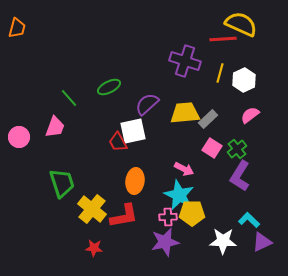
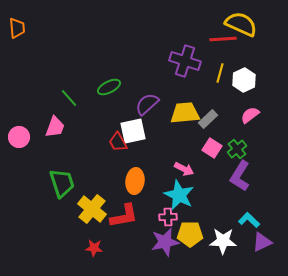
orange trapezoid: rotated 20 degrees counterclockwise
yellow pentagon: moved 2 px left, 21 px down
